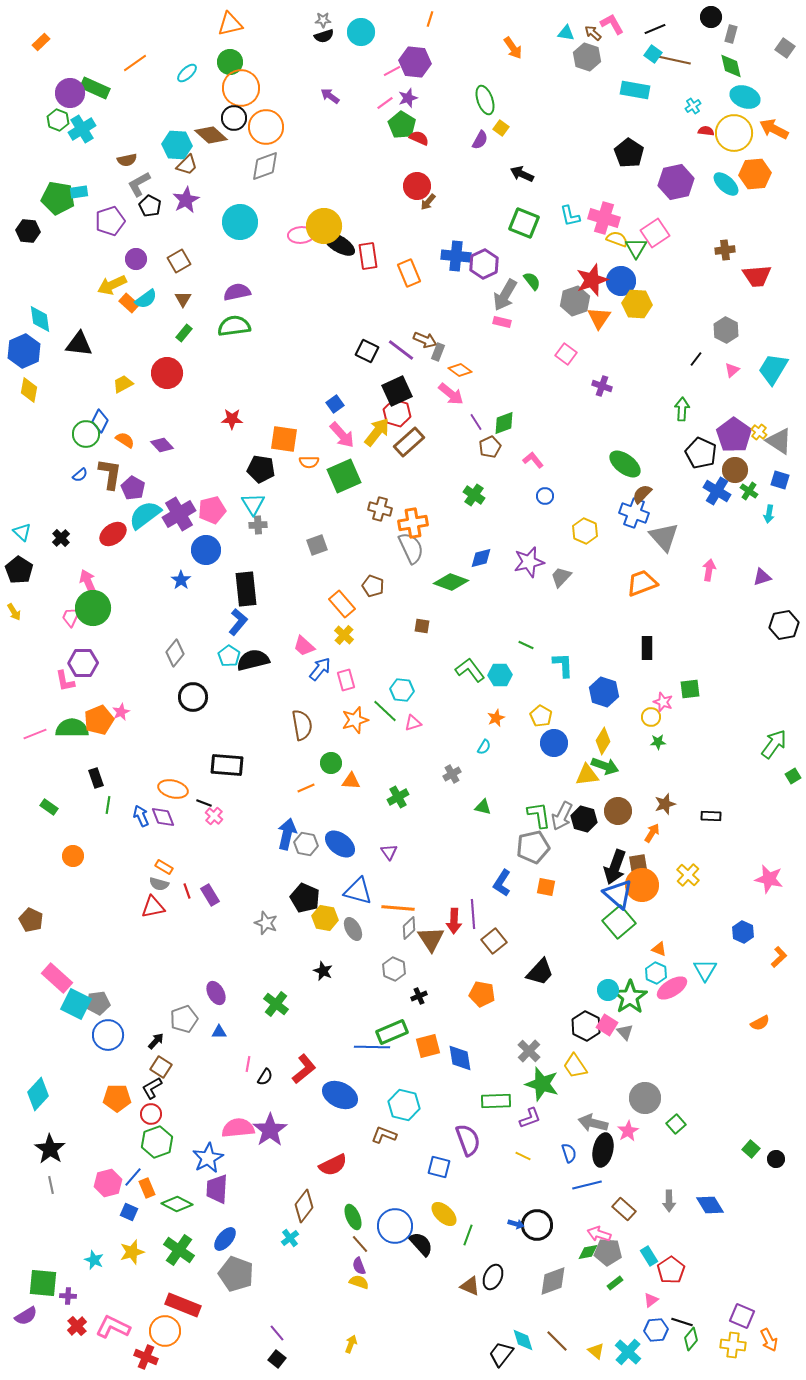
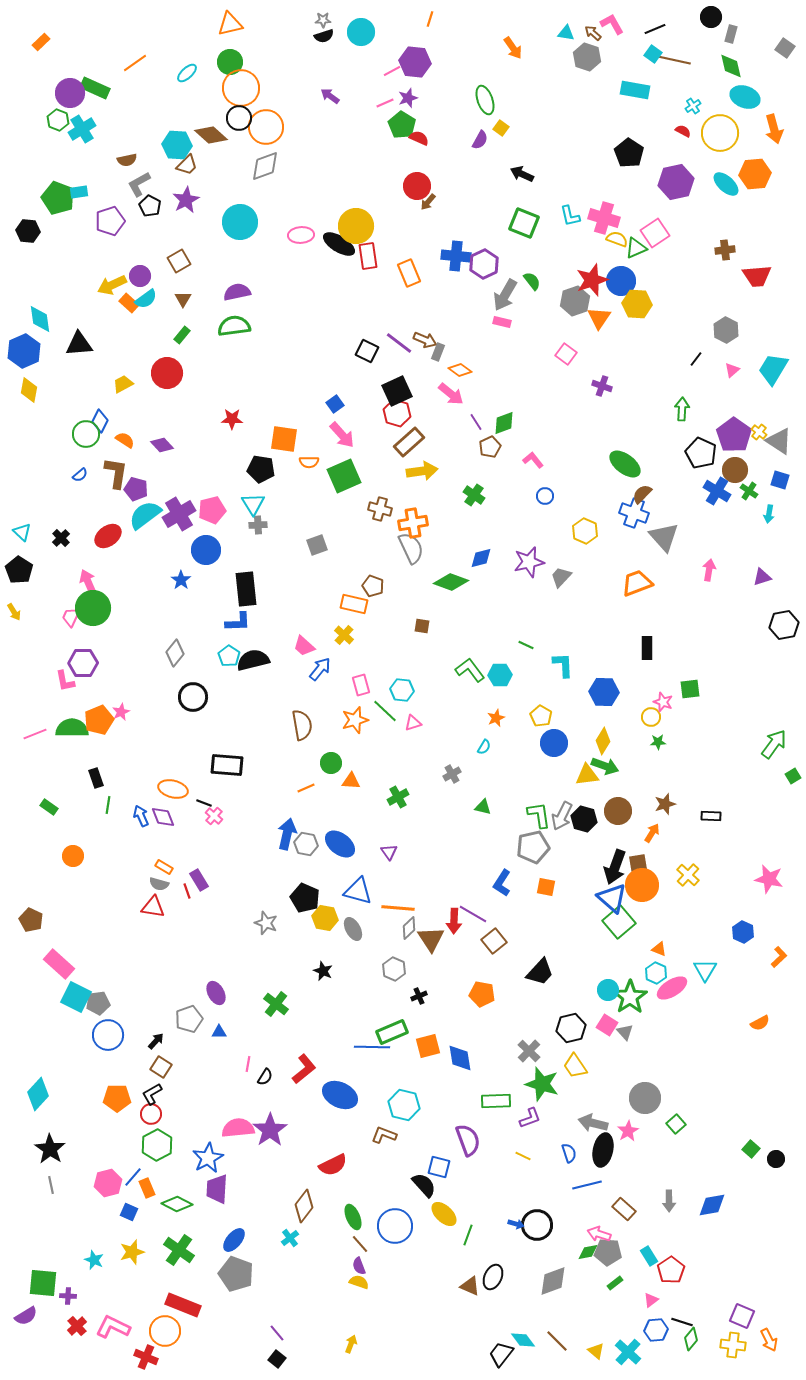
pink line at (385, 103): rotated 12 degrees clockwise
black circle at (234, 118): moved 5 px right
orange arrow at (774, 129): rotated 132 degrees counterclockwise
red semicircle at (706, 131): moved 23 px left; rotated 21 degrees clockwise
yellow circle at (734, 133): moved 14 px left
green pentagon at (58, 198): rotated 12 degrees clockwise
yellow circle at (324, 226): moved 32 px right
green triangle at (636, 248): rotated 35 degrees clockwise
purple circle at (136, 259): moved 4 px right, 17 px down
green rectangle at (184, 333): moved 2 px left, 2 px down
black triangle at (79, 344): rotated 12 degrees counterclockwise
purple line at (401, 350): moved 2 px left, 7 px up
yellow arrow at (377, 432): moved 45 px right, 39 px down; rotated 44 degrees clockwise
brown L-shape at (110, 474): moved 6 px right, 1 px up
purple pentagon at (133, 488): moved 3 px right, 1 px down; rotated 15 degrees counterclockwise
red ellipse at (113, 534): moved 5 px left, 2 px down
orange trapezoid at (642, 583): moved 5 px left
orange rectangle at (342, 604): moved 12 px right; rotated 36 degrees counterclockwise
blue L-shape at (238, 622): rotated 48 degrees clockwise
pink rectangle at (346, 680): moved 15 px right, 5 px down
blue hexagon at (604, 692): rotated 16 degrees counterclockwise
blue triangle at (618, 894): moved 6 px left, 4 px down
purple rectangle at (210, 895): moved 11 px left, 15 px up
red triangle at (153, 907): rotated 20 degrees clockwise
purple line at (473, 914): rotated 56 degrees counterclockwise
pink rectangle at (57, 978): moved 2 px right, 14 px up
cyan square at (76, 1004): moved 7 px up
gray pentagon at (184, 1019): moved 5 px right
black hexagon at (586, 1026): moved 15 px left, 2 px down; rotated 20 degrees clockwise
black L-shape at (152, 1088): moved 6 px down
green hexagon at (157, 1142): moved 3 px down; rotated 8 degrees counterclockwise
blue diamond at (710, 1205): moved 2 px right; rotated 68 degrees counterclockwise
blue ellipse at (225, 1239): moved 9 px right, 1 px down
black semicircle at (421, 1244): moved 3 px right, 59 px up
cyan diamond at (523, 1340): rotated 20 degrees counterclockwise
